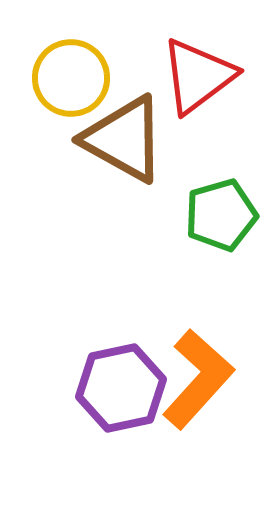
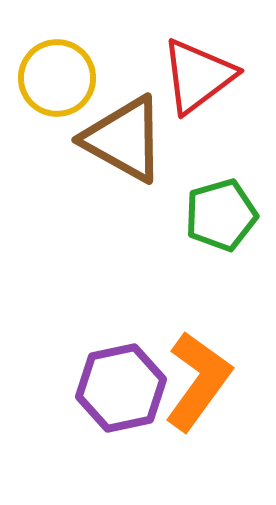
yellow circle: moved 14 px left
orange L-shape: moved 2 px down; rotated 6 degrees counterclockwise
